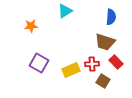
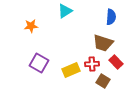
brown trapezoid: moved 2 px left, 1 px down
